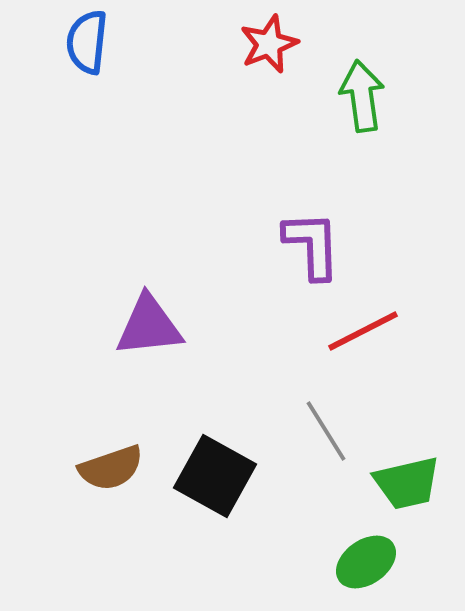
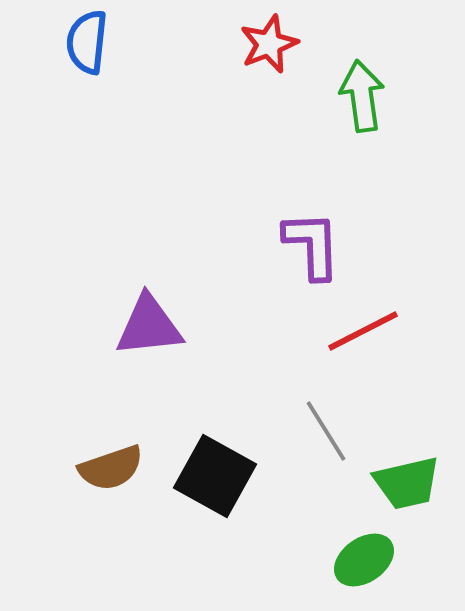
green ellipse: moved 2 px left, 2 px up
